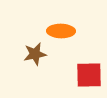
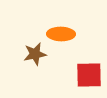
orange ellipse: moved 3 px down
